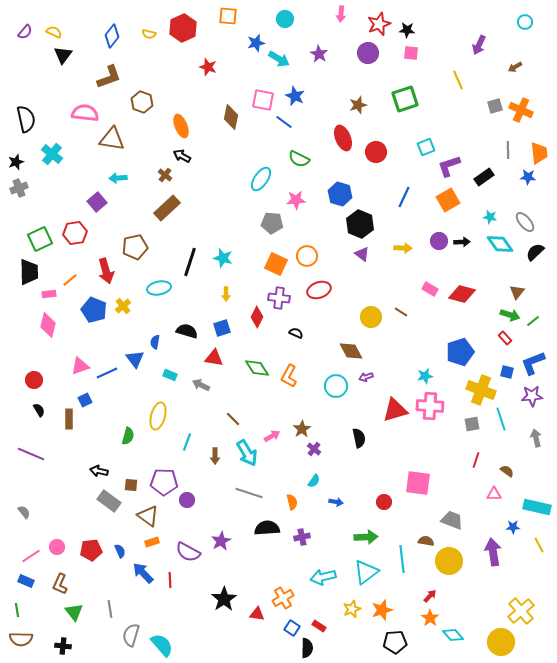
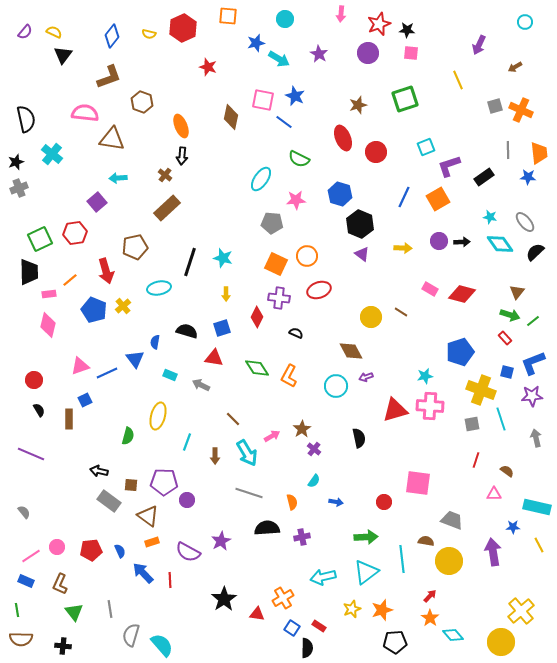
black arrow at (182, 156): rotated 114 degrees counterclockwise
orange square at (448, 200): moved 10 px left, 1 px up
